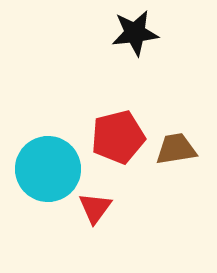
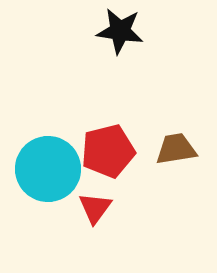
black star: moved 15 px left, 2 px up; rotated 15 degrees clockwise
red pentagon: moved 10 px left, 14 px down
